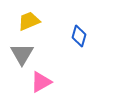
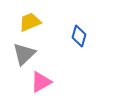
yellow trapezoid: moved 1 px right, 1 px down
gray triangle: moved 2 px right; rotated 15 degrees clockwise
